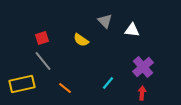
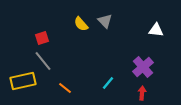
white triangle: moved 24 px right
yellow semicircle: moved 16 px up; rotated 14 degrees clockwise
yellow rectangle: moved 1 px right, 3 px up
